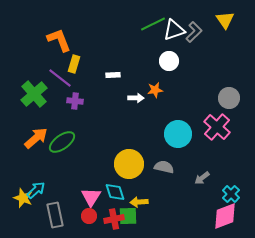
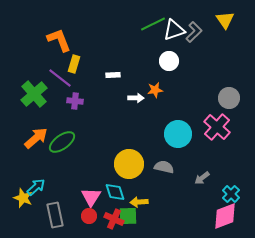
cyan arrow: moved 3 px up
red cross: rotated 36 degrees clockwise
